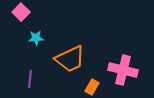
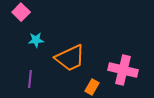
cyan star: moved 2 px down
orange trapezoid: moved 1 px up
